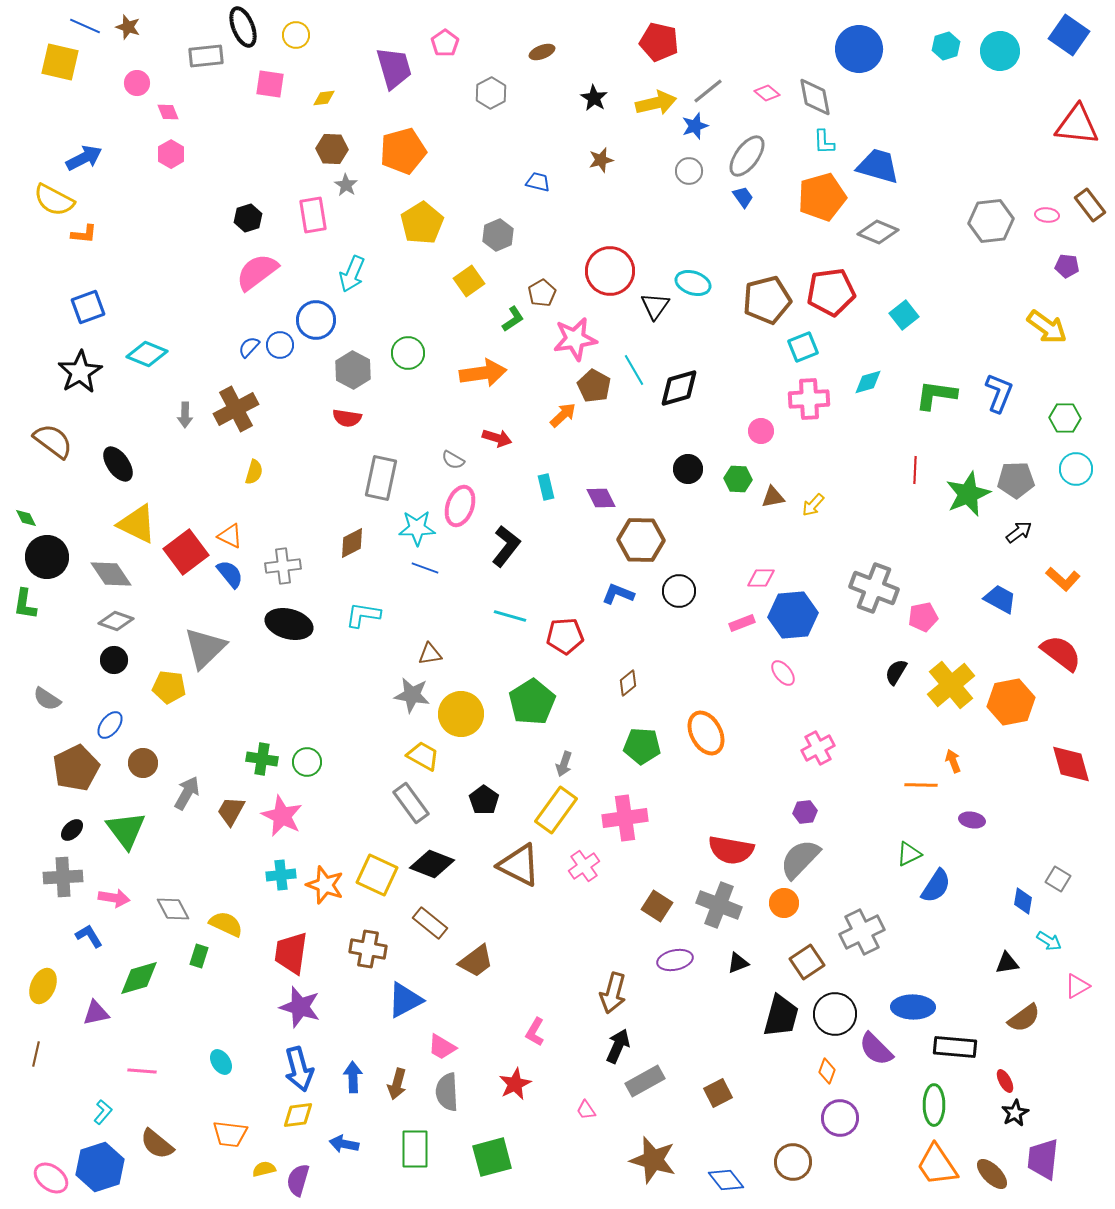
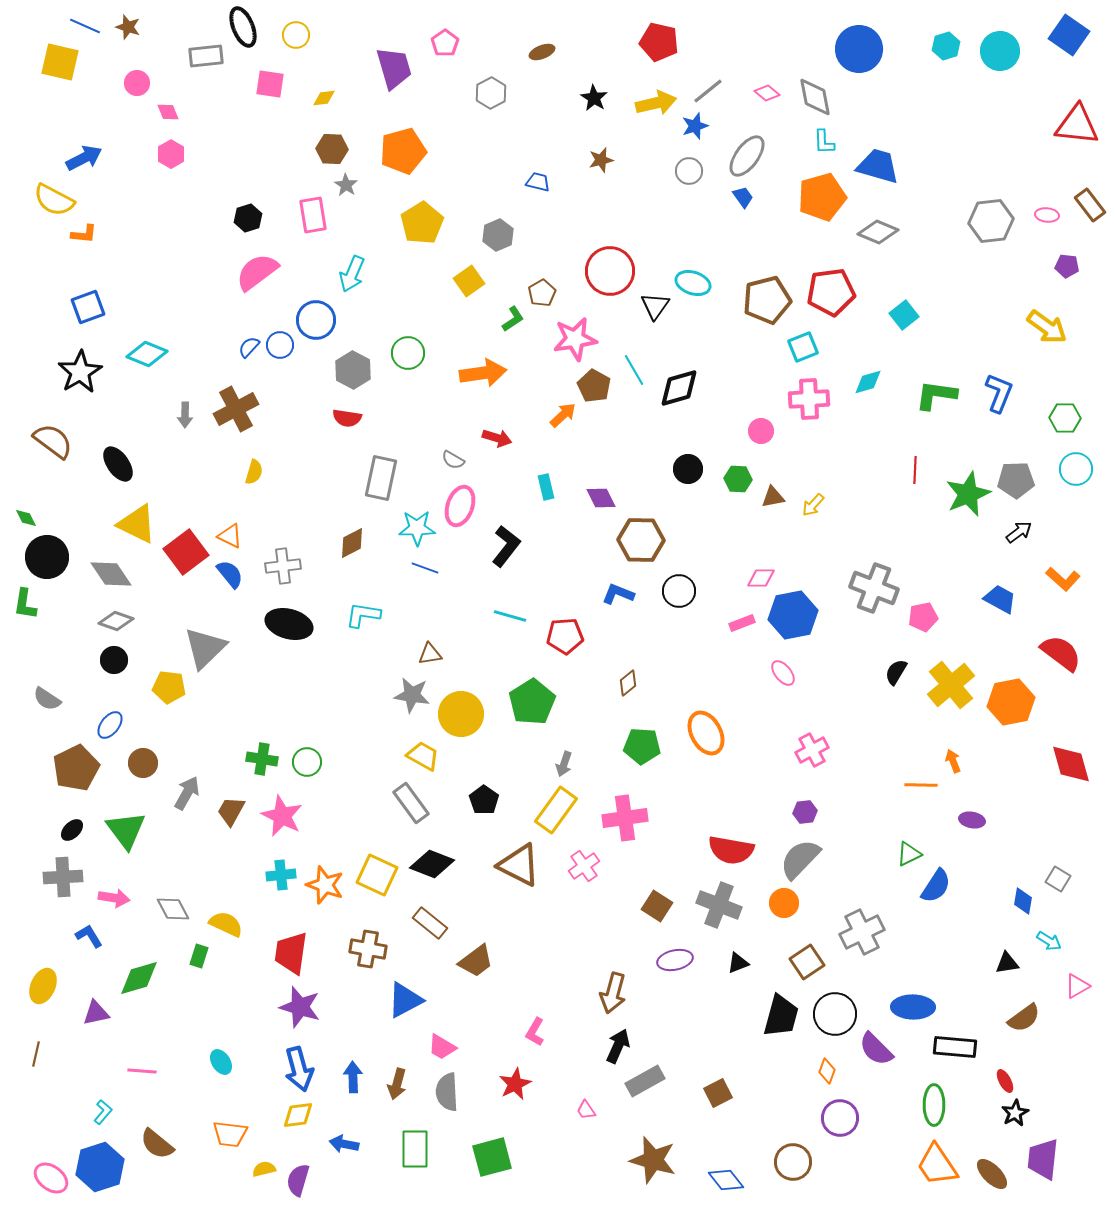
blue hexagon at (793, 615): rotated 6 degrees counterclockwise
pink cross at (818, 748): moved 6 px left, 2 px down
